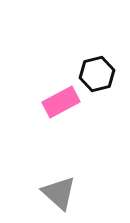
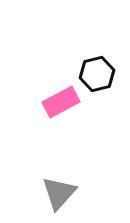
gray triangle: rotated 30 degrees clockwise
